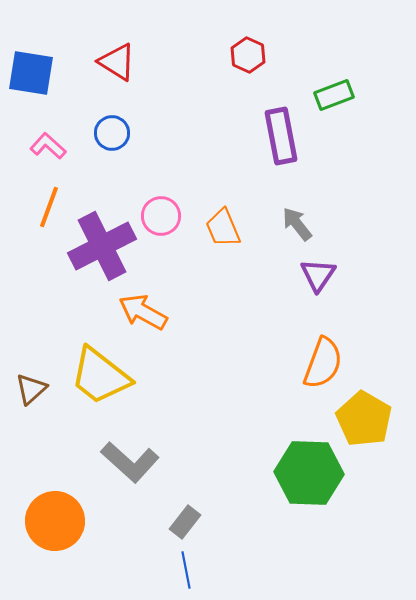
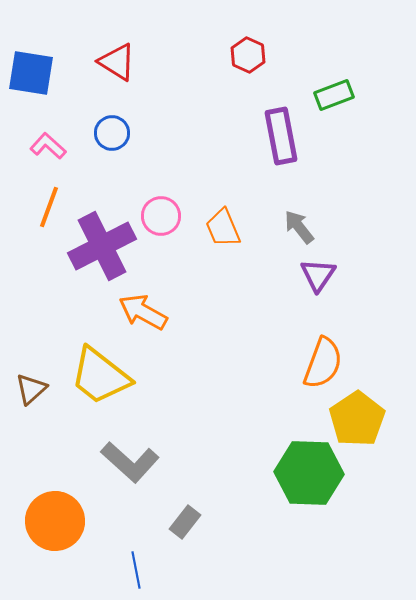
gray arrow: moved 2 px right, 3 px down
yellow pentagon: moved 7 px left; rotated 8 degrees clockwise
blue line: moved 50 px left
